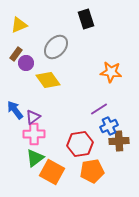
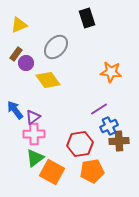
black rectangle: moved 1 px right, 1 px up
